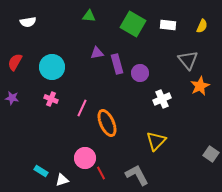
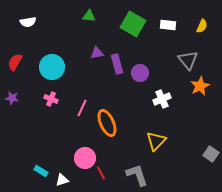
gray L-shape: rotated 10 degrees clockwise
